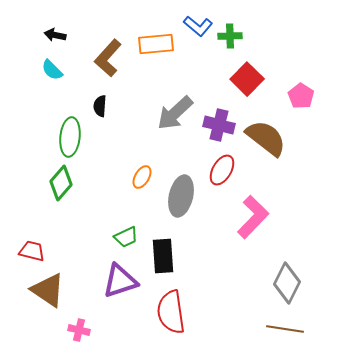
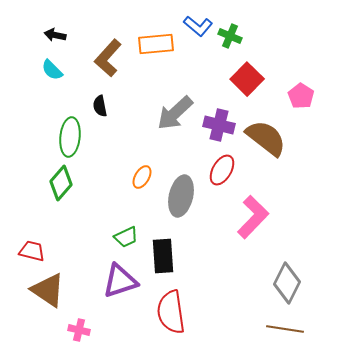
green cross: rotated 25 degrees clockwise
black semicircle: rotated 15 degrees counterclockwise
